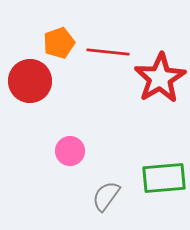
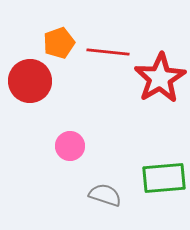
pink circle: moved 5 px up
gray semicircle: moved 1 px left, 1 px up; rotated 72 degrees clockwise
